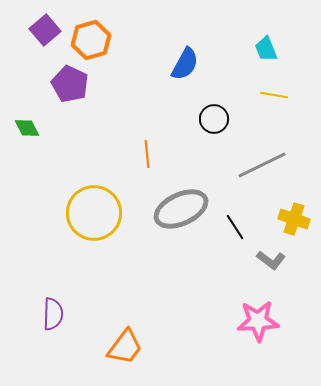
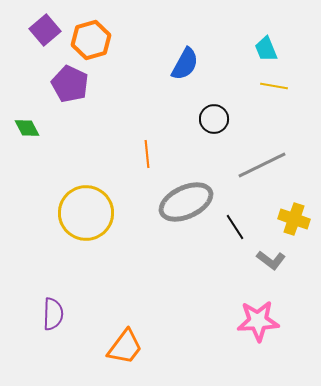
yellow line: moved 9 px up
gray ellipse: moved 5 px right, 7 px up
yellow circle: moved 8 px left
